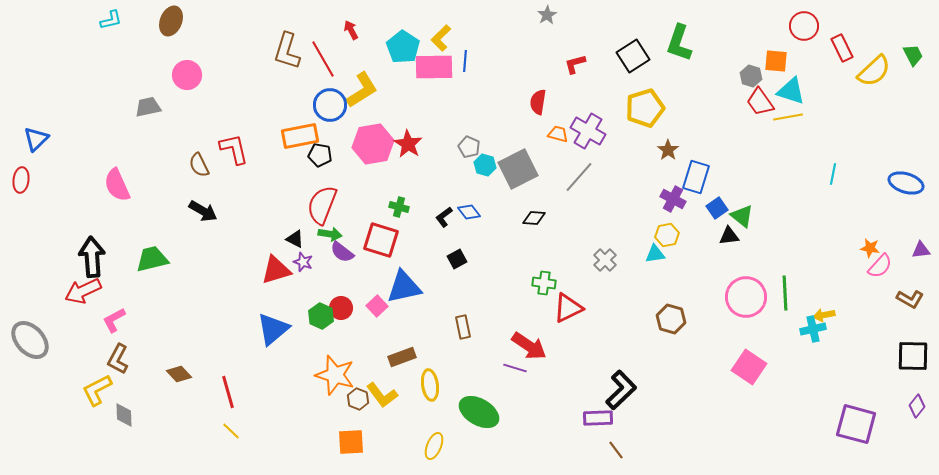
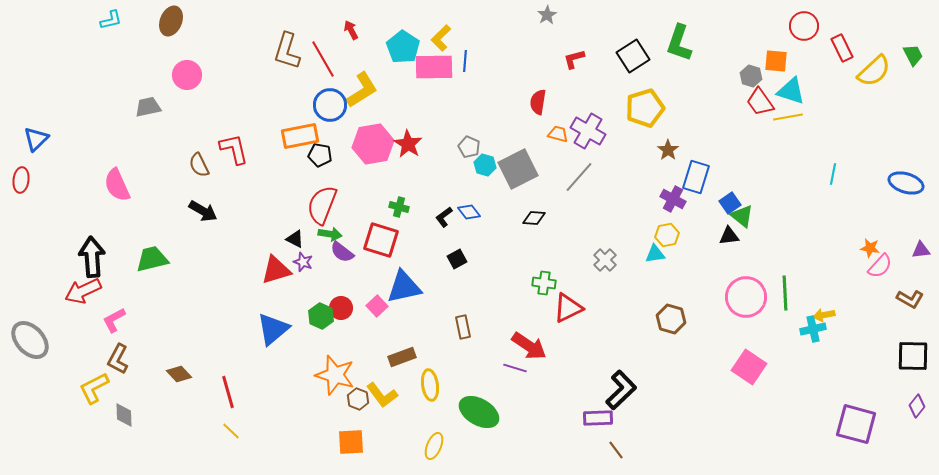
red L-shape at (575, 64): moved 1 px left, 5 px up
blue square at (717, 208): moved 13 px right, 5 px up
yellow L-shape at (97, 390): moved 3 px left, 2 px up
